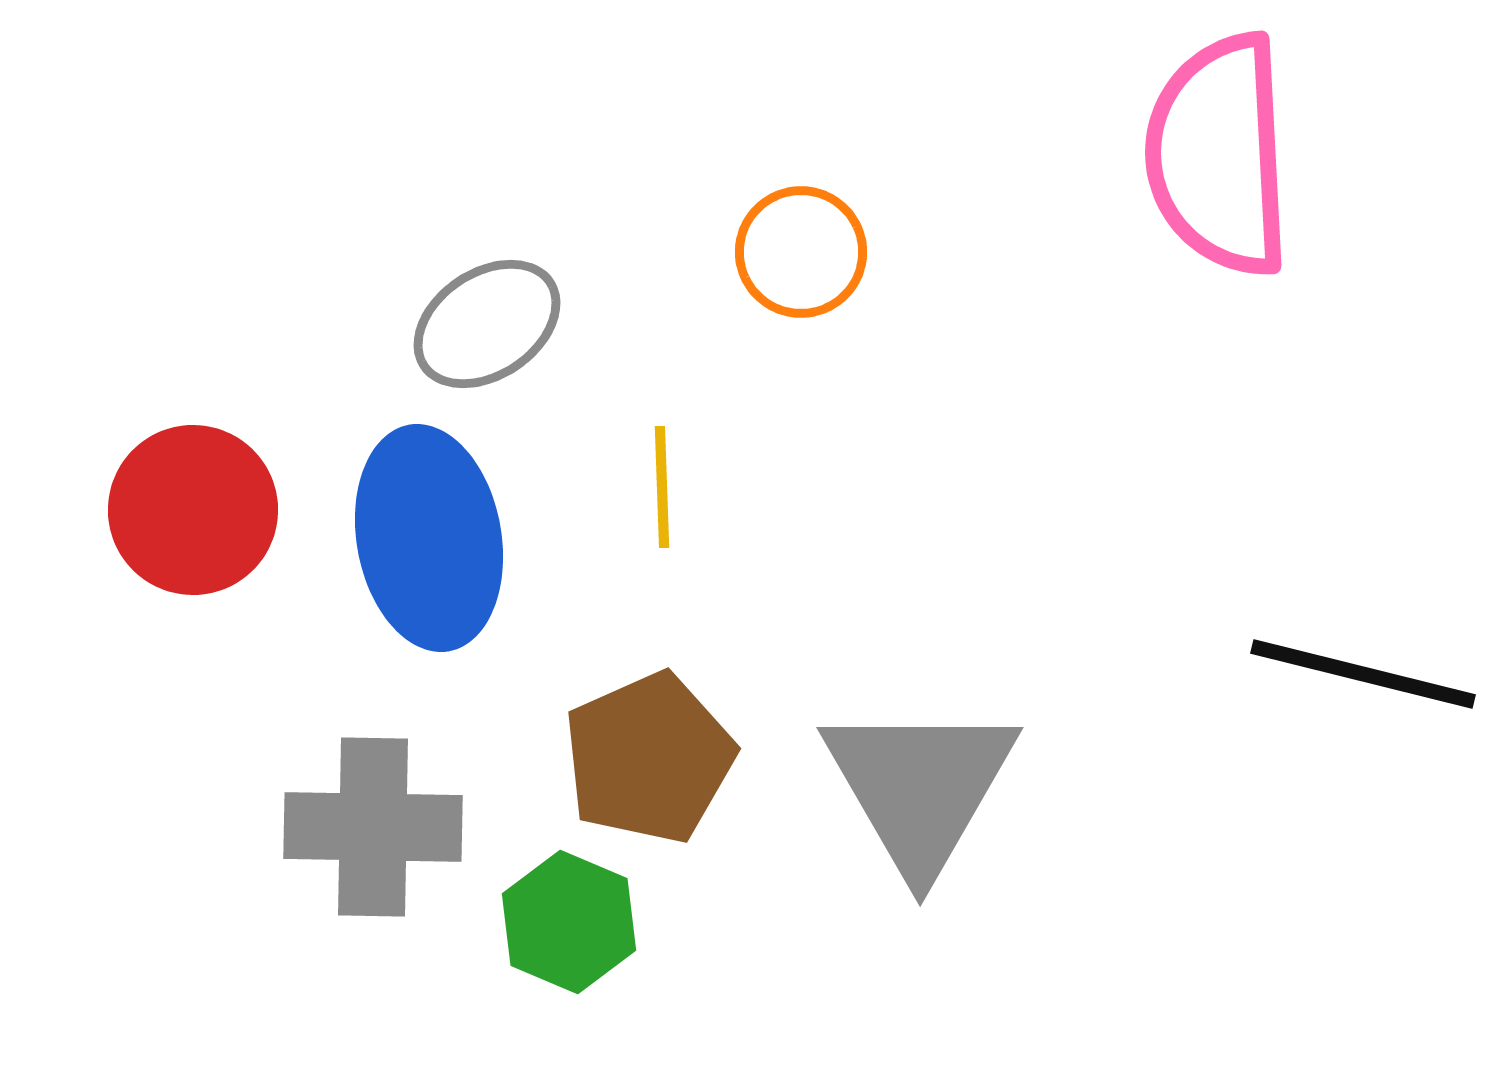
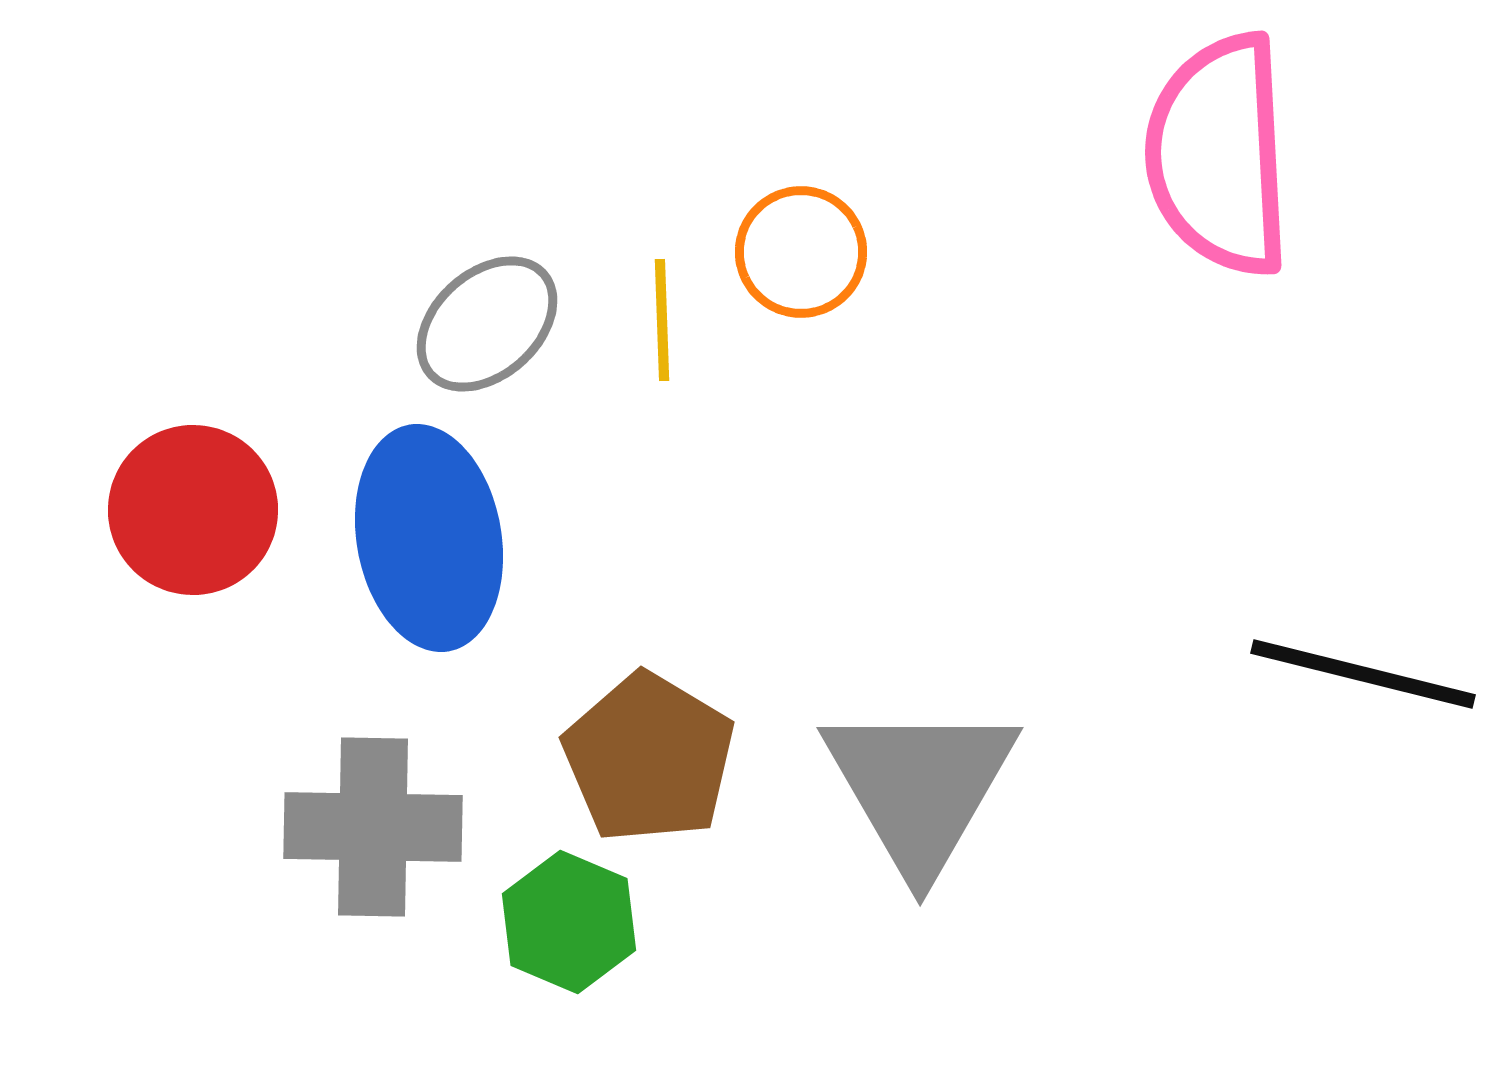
gray ellipse: rotated 8 degrees counterclockwise
yellow line: moved 167 px up
brown pentagon: rotated 17 degrees counterclockwise
